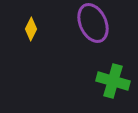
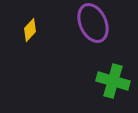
yellow diamond: moved 1 px left, 1 px down; rotated 15 degrees clockwise
